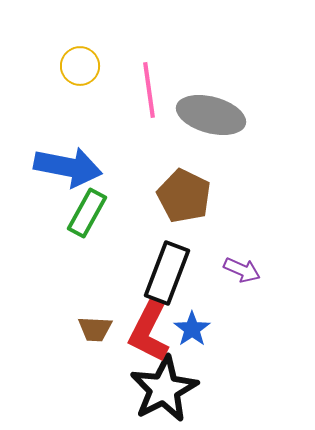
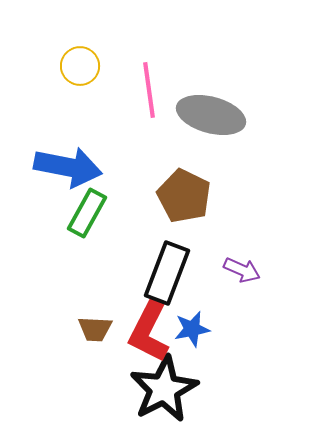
blue star: rotated 24 degrees clockwise
